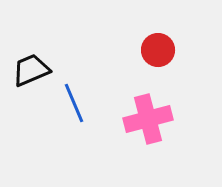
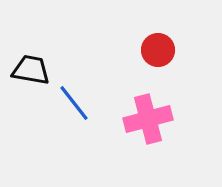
black trapezoid: rotated 33 degrees clockwise
blue line: rotated 15 degrees counterclockwise
